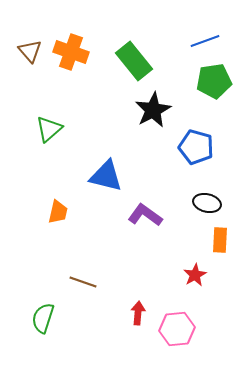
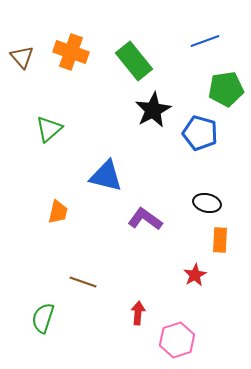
brown triangle: moved 8 px left, 6 px down
green pentagon: moved 12 px right, 8 px down
blue pentagon: moved 4 px right, 14 px up
purple L-shape: moved 4 px down
pink hexagon: moved 11 px down; rotated 12 degrees counterclockwise
